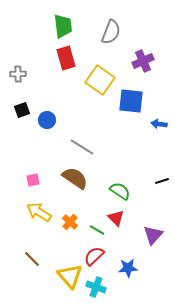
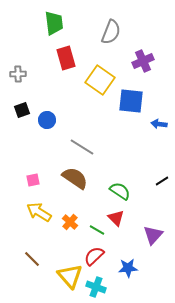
green trapezoid: moved 9 px left, 3 px up
black line: rotated 16 degrees counterclockwise
